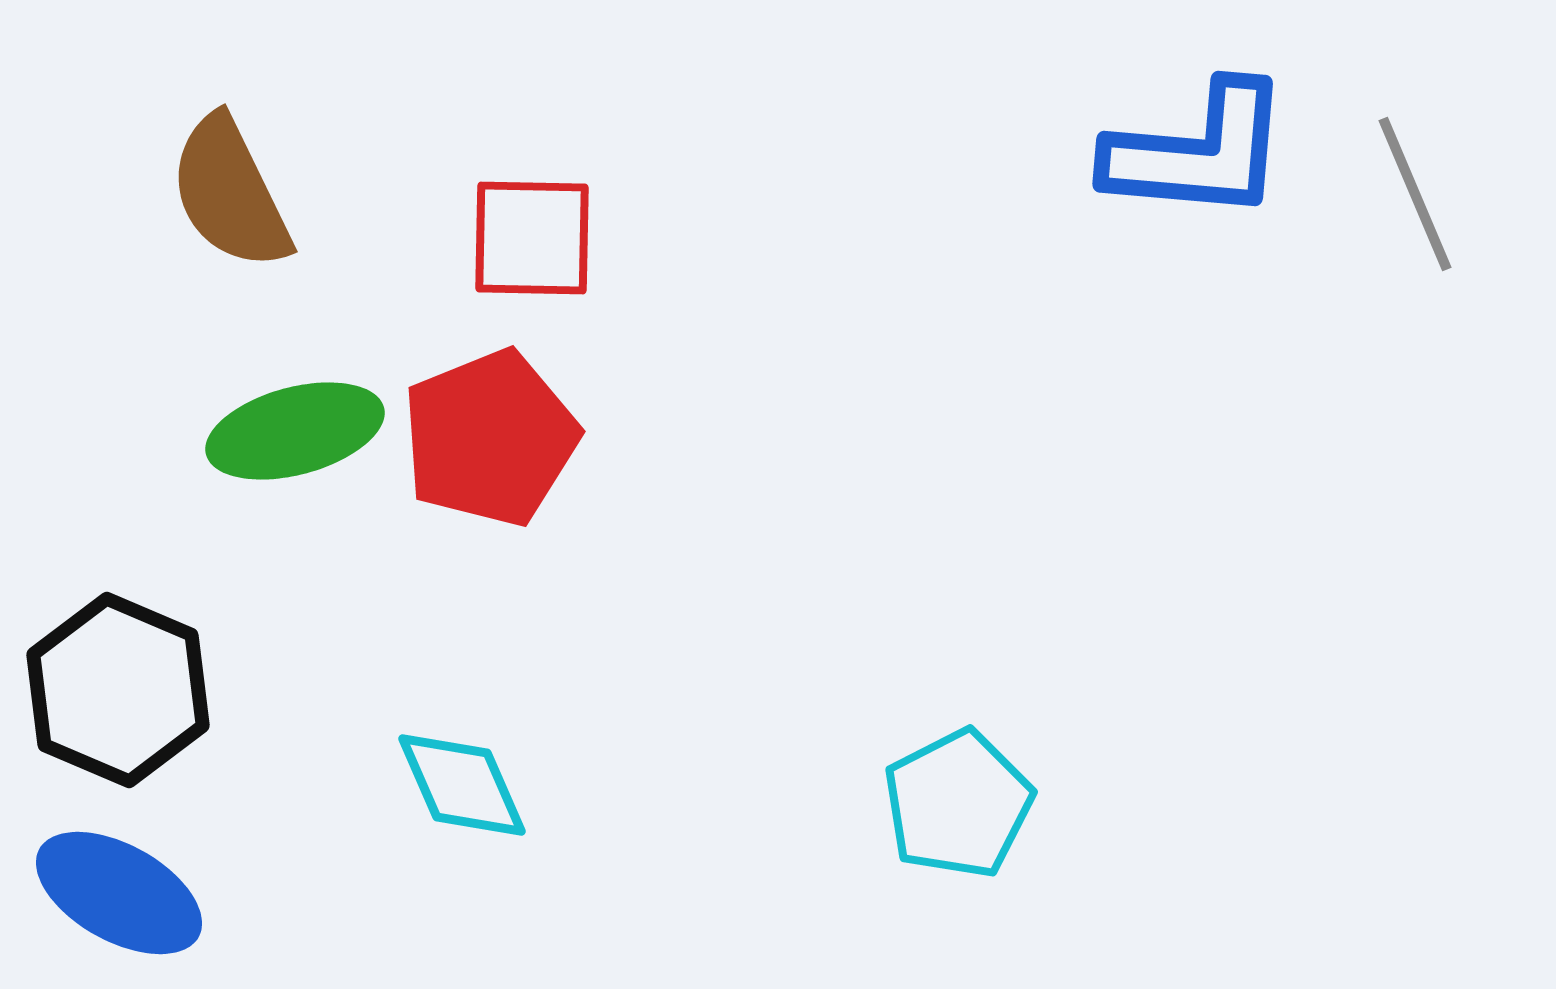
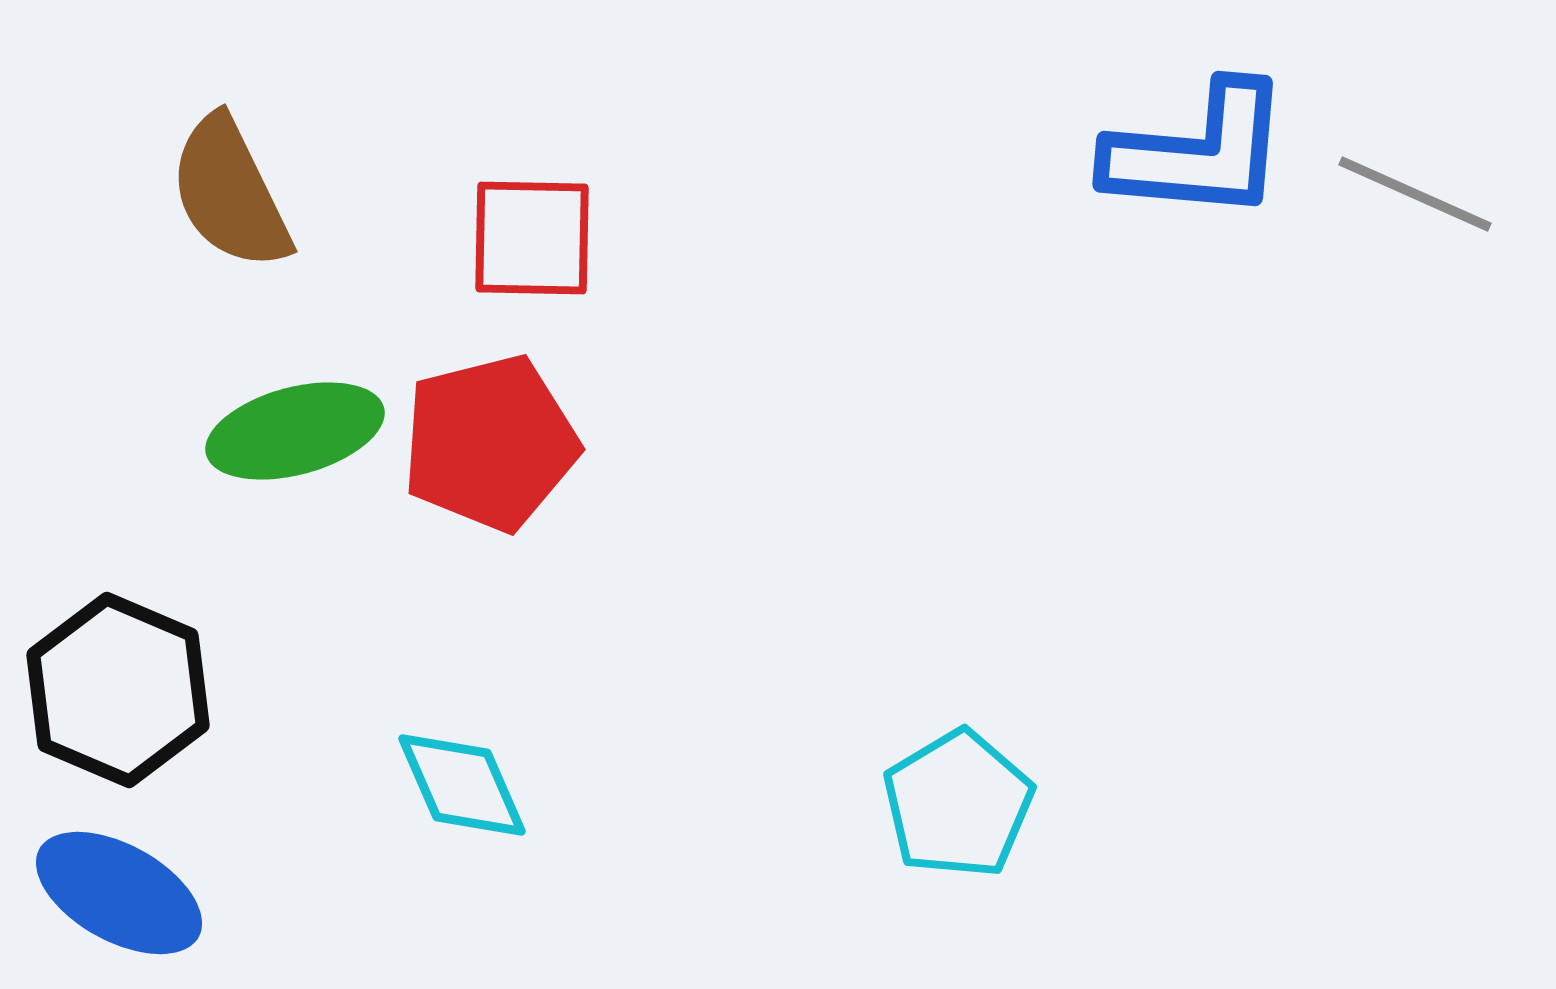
gray line: rotated 43 degrees counterclockwise
red pentagon: moved 5 px down; rotated 8 degrees clockwise
cyan pentagon: rotated 4 degrees counterclockwise
